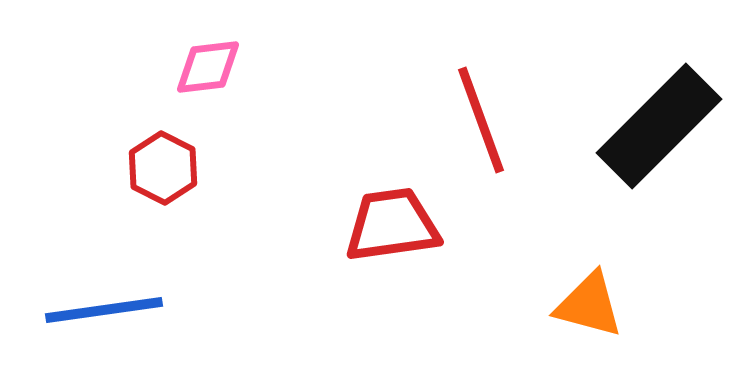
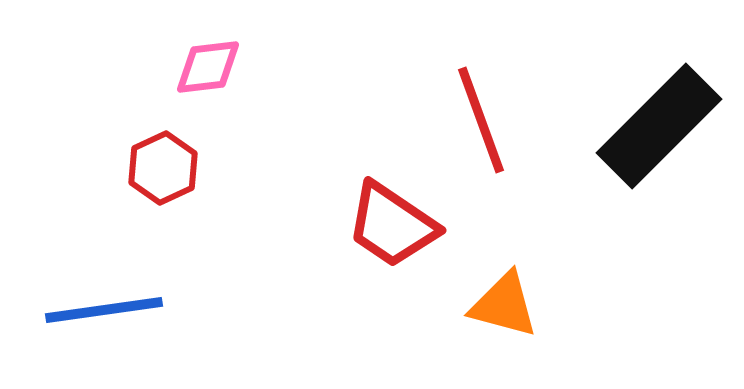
red hexagon: rotated 8 degrees clockwise
red trapezoid: rotated 138 degrees counterclockwise
orange triangle: moved 85 px left
